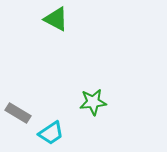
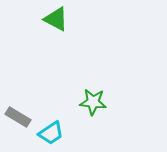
green star: rotated 12 degrees clockwise
gray rectangle: moved 4 px down
